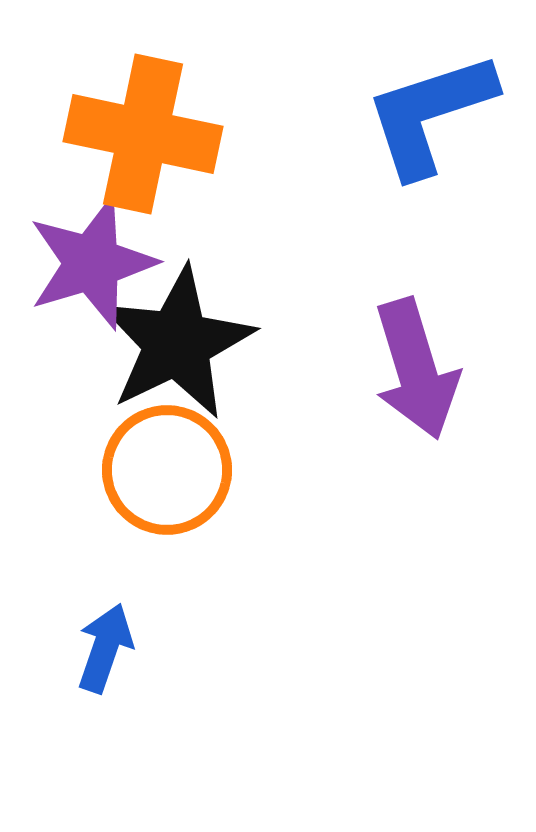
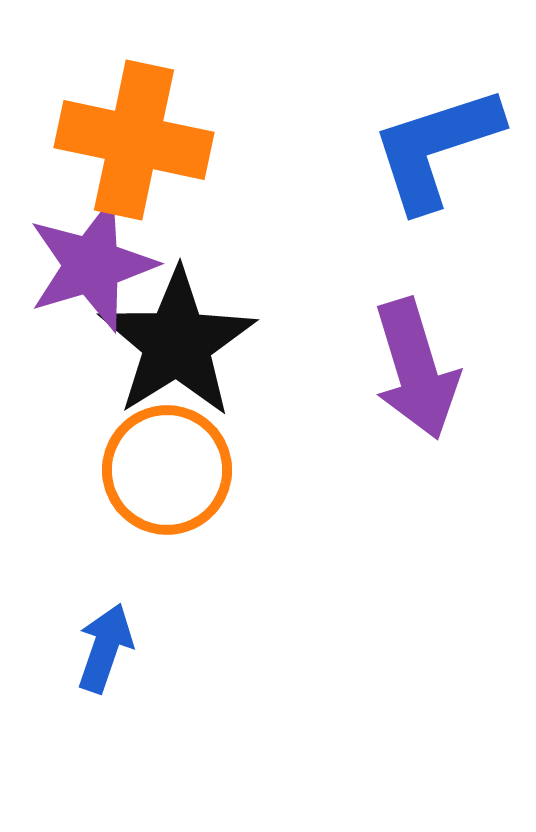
blue L-shape: moved 6 px right, 34 px down
orange cross: moved 9 px left, 6 px down
purple star: moved 2 px down
black star: rotated 6 degrees counterclockwise
